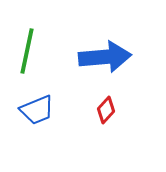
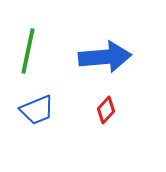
green line: moved 1 px right
